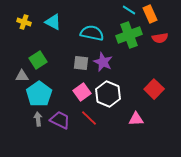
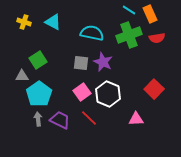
red semicircle: moved 3 px left
